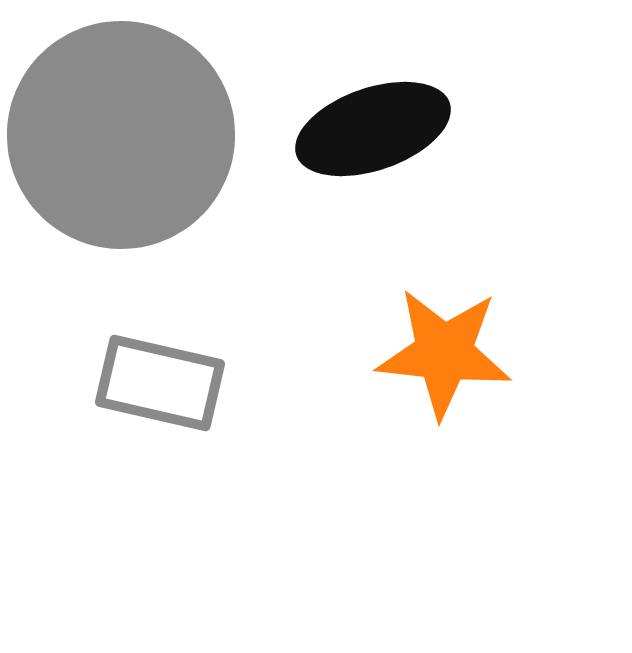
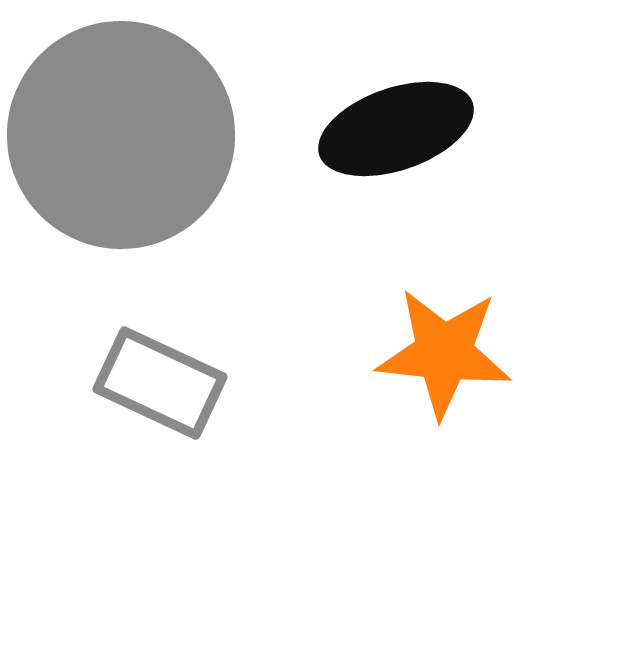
black ellipse: moved 23 px right
gray rectangle: rotated 12 degrees clockwise
